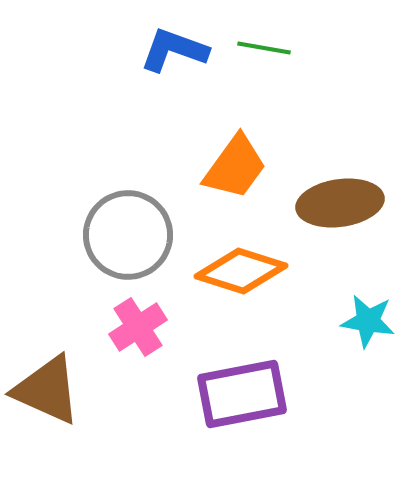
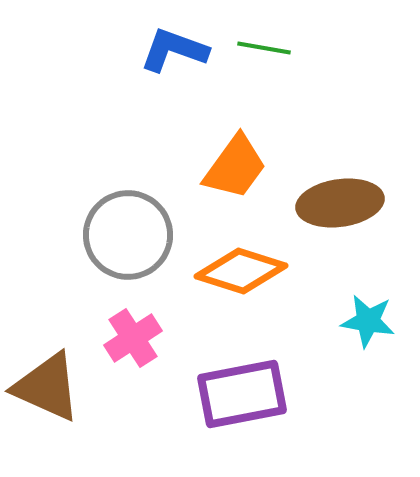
pink cross: moved 5 px left, 11 px down
brown triangle: moved 3 px up
